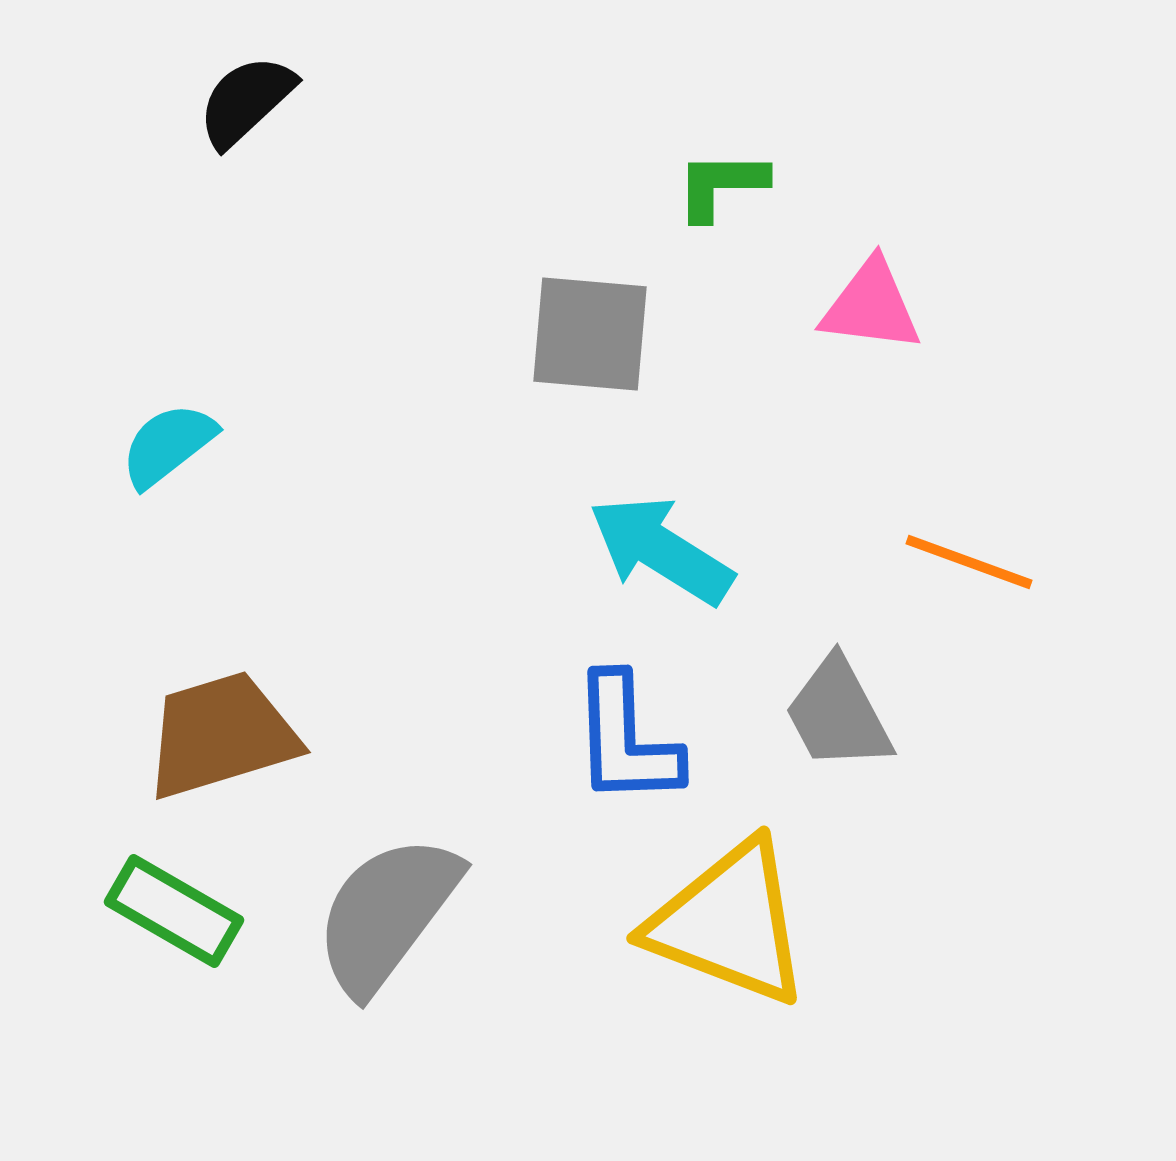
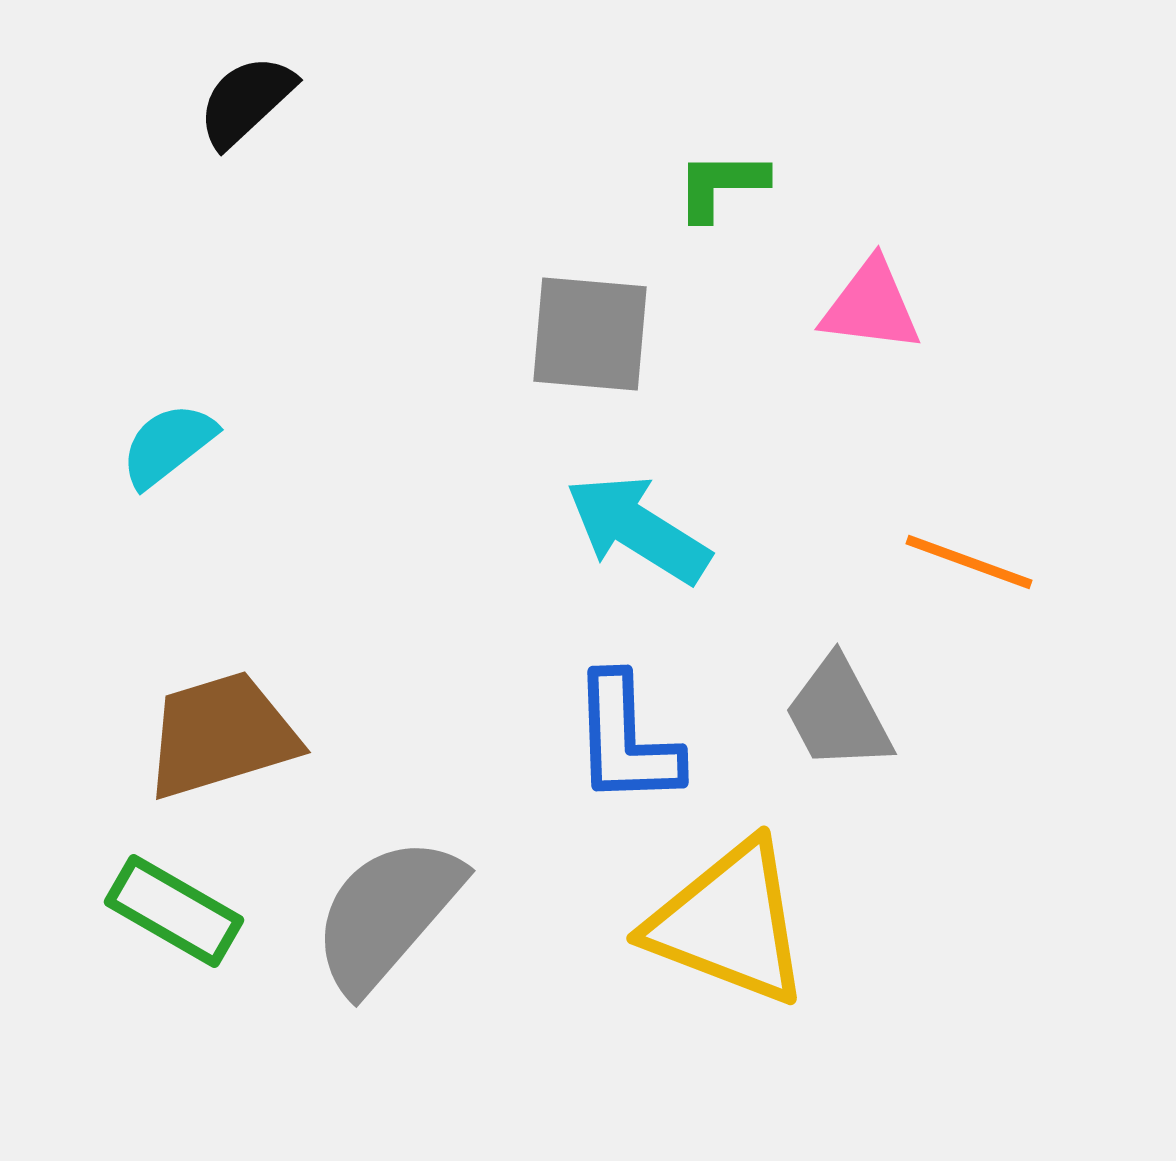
cyan arrow: moved 23 px left, 21 px up
gray semicircle: rotated 4 degrees clockwise
